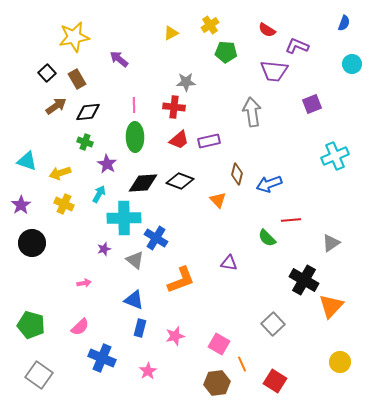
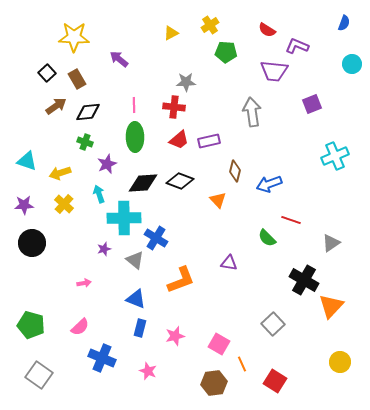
yellow star at (74, 37): rotated 12 degrees clockwise
purple star at (107, 164): rotated 18 degrees clockwise
brown diamond at (237, 174): moved 2 px left, 3 px up
cyan arrow at (99, 194): rotated 48 degrees counterclockwise
yellow cross at (64, 204): rotated 18 degrees clockwise
purple star at (21, 205): moved 3 px right; rotated 30 degrees clockwise
red line at (291, 220): rotated 24 degrees clockwise
blue triangle at (134, 300): moved 2 px right, 1 px up
pink star at (148, 371): rotated 18 degrees counterclockwise
brown hexagon at (217, 383): moved 3 px left
